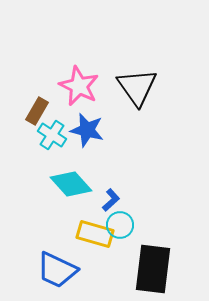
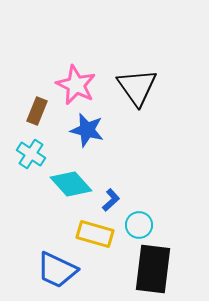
pink star: moved 3 px left, 1 px up
brown rectangle: rotated 8 degrees counterclockwise
cyan cross: moved 21 px left, 19 px down
cyan circle: moved 19 px right
